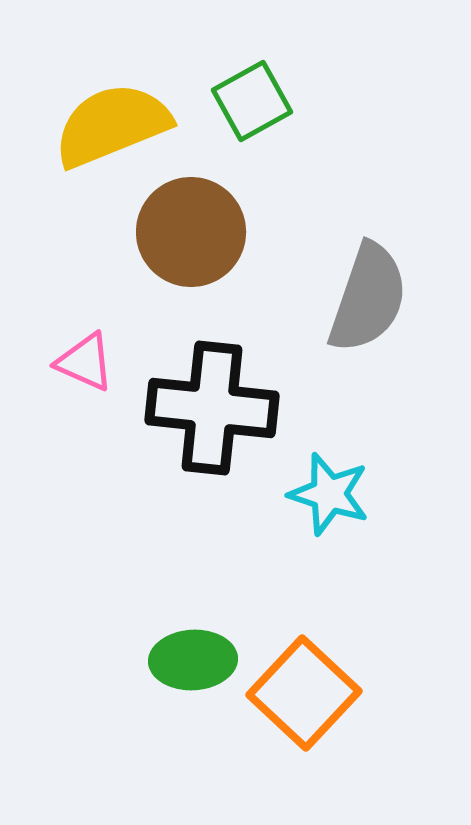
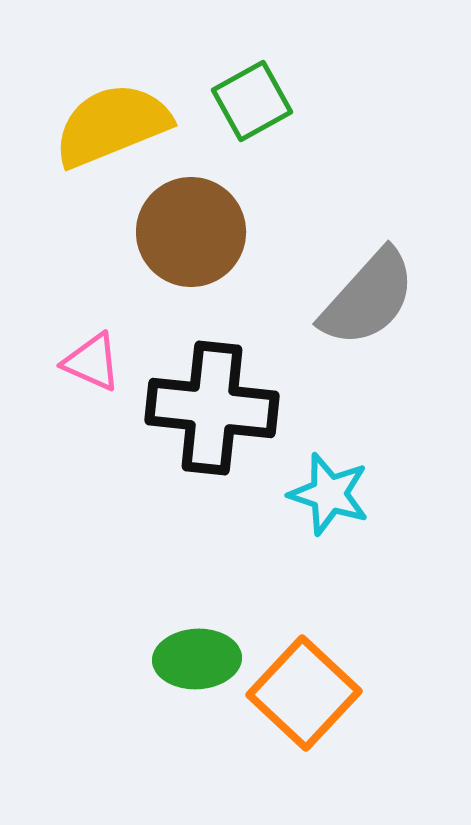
gray semicircle: rotated 23 degrees clockwise
pink triangle: moved 7 px right
green ellipse: moved 4 px right, 1 px up
